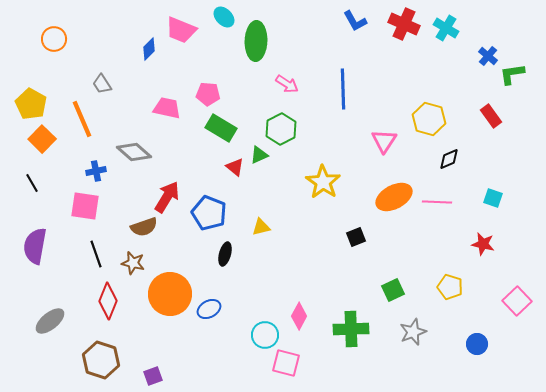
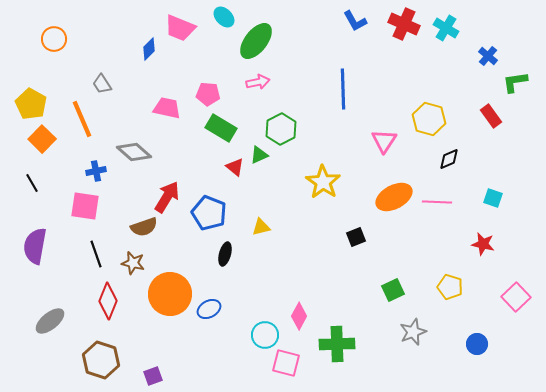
pink trapezoid at (181, 30): moved 1 px left, 2 px up
green ellipse at (256, 41): rotated 36 degrees clockwise
green L-shape at (512, 74): moved 3 px right, 8 px down
pink arrow at (287, 84): moved 29 px left, 2 px up; rotated 45 degrees counterclockwise
pink square at (517, 301): moved 1 px left, 4 px up
green cross at (351, 329): moved 14 px left, 15 px down
